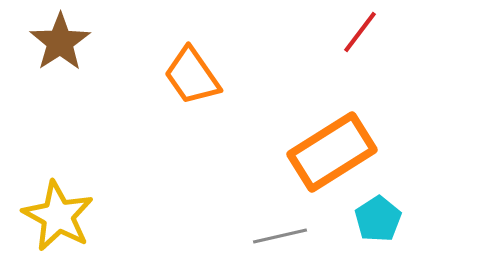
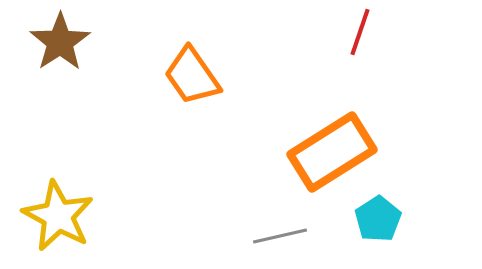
red line: rotated 18 degrees counterclockwise
